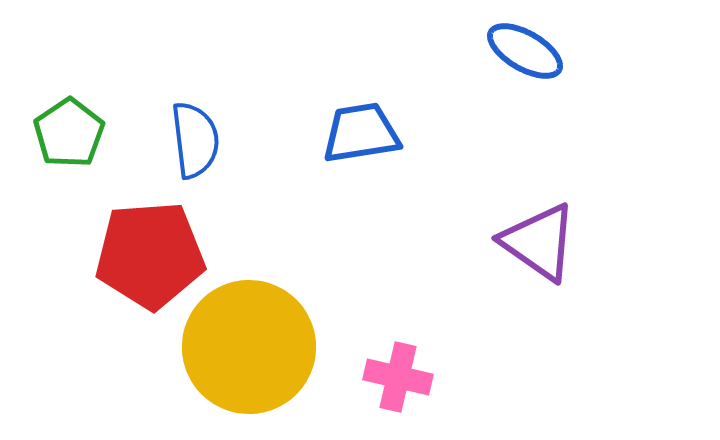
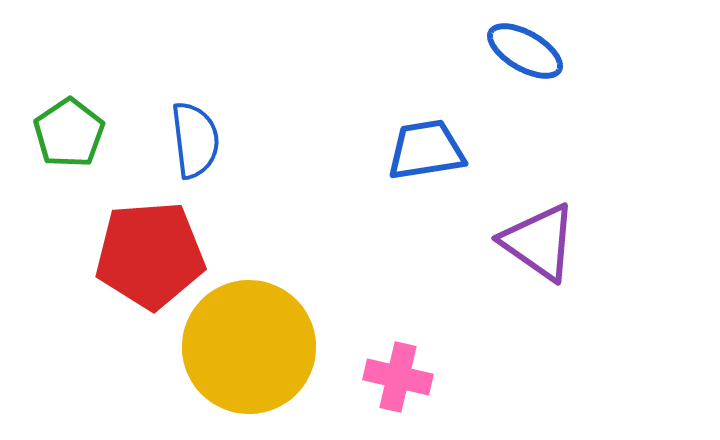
blue trapezoid: moved 65 px right, 17 px down
